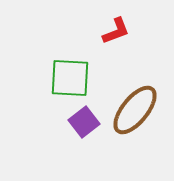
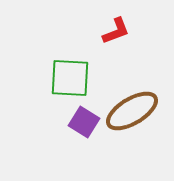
brown ellipse: moved 3 px left, 1 px down; rotated 20 degrees clockwise
purple square: rotated 20 degrees counterclockwise
